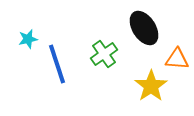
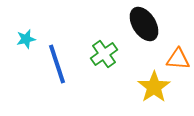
black ellipse: moved 4 px up
cyan star: moved 2 px left
orange triangle: moved 1 px right
yellow star: moved 3 px right, 1 px down
